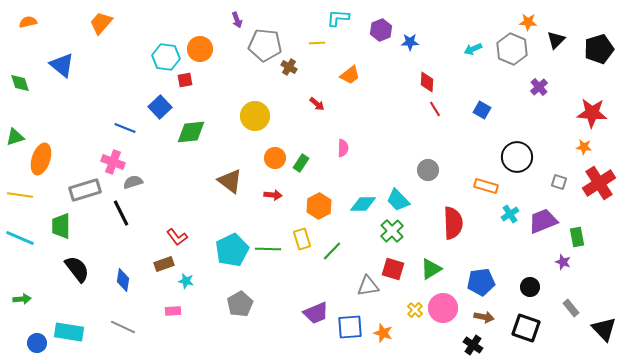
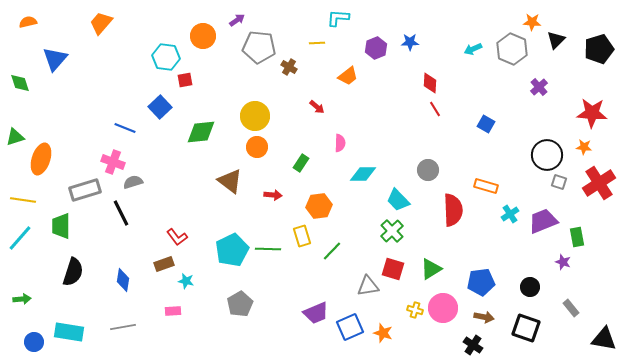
purple arrow at (237, 20): rotated 105 degrees counterclockwise
orange star at (528, 22): moved 4 px right
purple hexagon at (381, 30): moved 5 px left, 18 px down
gray pentagon at (265, 45): moved 6 px left, 2 px down
orange circle at (200, 49): moved 3 px right, 13 px up
blue triangle at (62, 65): moved 7 px left, 6 px up; rotated 32 degrees clockwise
orange trapezoid at (350, 75): moved 2 px left, 1 px down
red diamond at (427, 82): moved 3 px right, 1 px down
red arrow at (317, 104): moved 3 px down
blue square at (482, 110): moved 4 px right, 14 px down
green diamond at (191, 132): moved 10 px right
pink semicircle at (343, 148): moved 3 px left, 5 px up
black circle at (517, 157): moved 30 px right, 2 px up
orange circle at (275, 158): moved 18 px left, 11 px up
yellow line at (20, 195): moved 3 px right, 5 px down
cyan diamond at (363, 204): moved 30 px up
orange hexagon at (319, 206): rotated 20 degrees clockwise
red semicircle at (453, 223): moved 13 px up
cyan line at (20, 238): rotated 72 degrees counterclockwise
yellow rectangle at (302, 239): moved 3 px up
black semicircle at (77, 269): moved 4 px left, 3 px down; rotated 56 degrees clockwise
yellow cross at (415, 310): rotated 28 degrees counterclockwise
gray line at (123, 327): rotated 35 degrees counterclockwise
blue square at (350, 327): rotated 20 degrees counterclockwise
black triangle at (604, 329): moved 10 px down; rotated 36 degrees counterclockwise
blue circle at (37, 343): moved 3 px left, 1 px up
